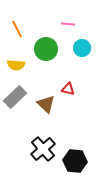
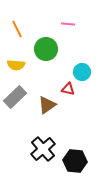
cyan circle: moved 24 px down
brown triangle: moved 1 px right, 1 px down; rotated 42 degrees clockwise
